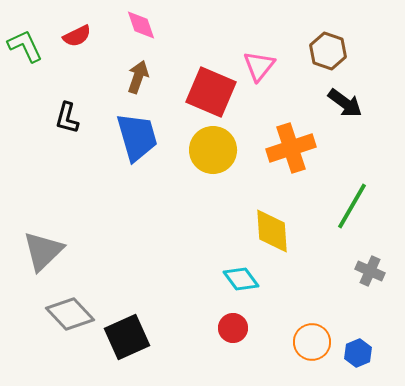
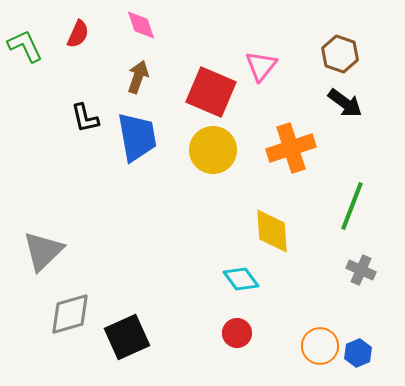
red semicircle: moved 1 px right, 2 px up; rotated 40 degrees counterclockwise
brown hexagon: moved 12 px right, 3 px down
pink triangle: moved 2 px right
black L-shape: moved 18 px right; rotated 28 degrees counterclockwise
blue trapezoid: rotated 6 degrees clockwise
green line: rotated 9 degrees counterclockwise
gray cross: moved 9 px left, 1 px up
gray diamond: rotated 63 degrees counterclockwise
red circle: moved 4 px right, 5 px down
orange circle: moved 8 px right, 4 px down
